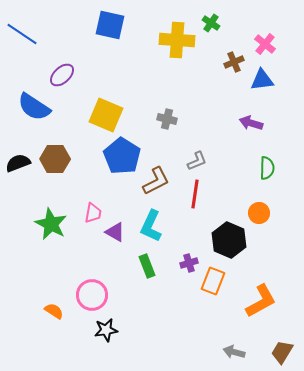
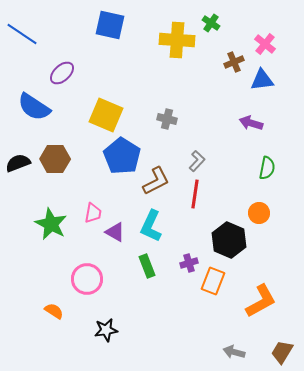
purple ellipse: moved 2 px up
gray L-shape: rotated 25 degrees counterclockwise
green semicircle: rotated 10 degrees clockwise
pink circle: moved 5 px left, 16 px up
